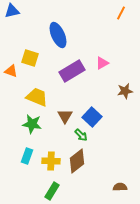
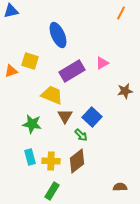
blue triangle: moved 1 px left
yellow square: moved 3 px down
orange triangle: rotated 40 degrees counterclockwise
yellow trapezoid: moved 15 px right, 2 px up
cyan rectangle: moved 3 px right, 1 px down; rotated 35 degrees counterclockwise
